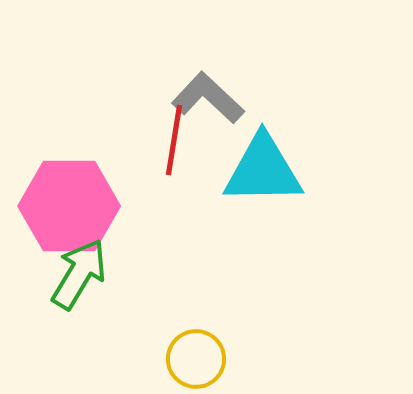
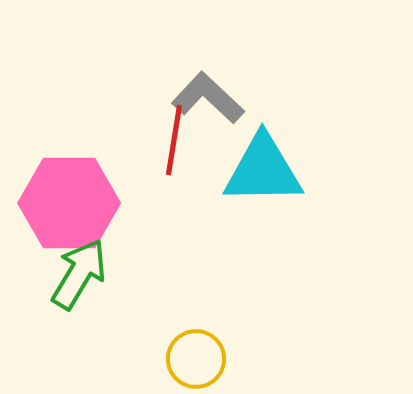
pink hexagon: moved 3 px up
